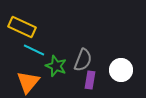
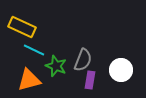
orange triangle: moved 1 px right, 2 px up; rotated 35 degrees clockwise
